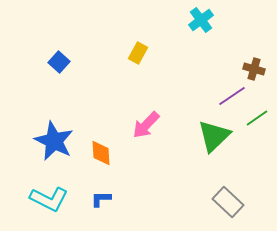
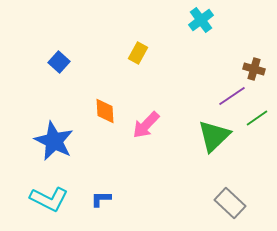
orange diamond: moved 4 px right, 42 px up
gray rectangle: moved 2 px right, 1 px down
